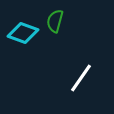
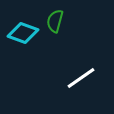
white line: rotated 20 degrees clockwise
